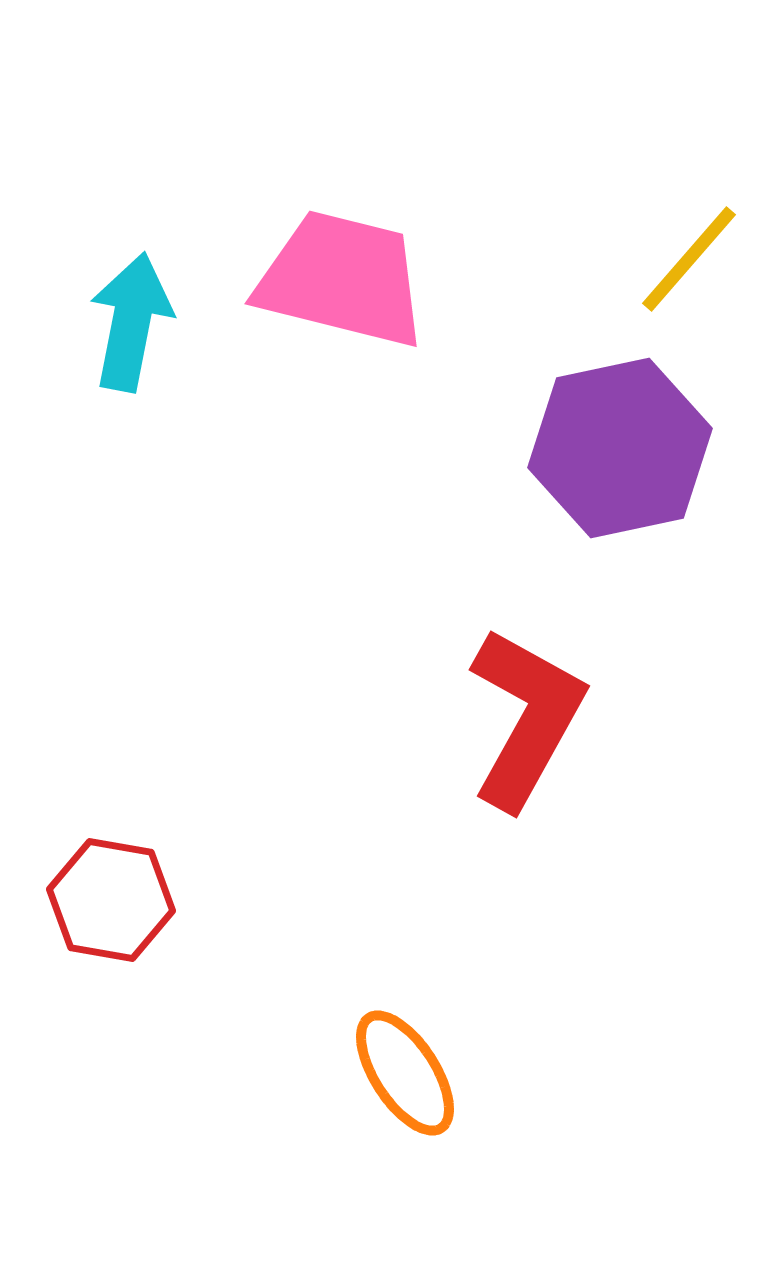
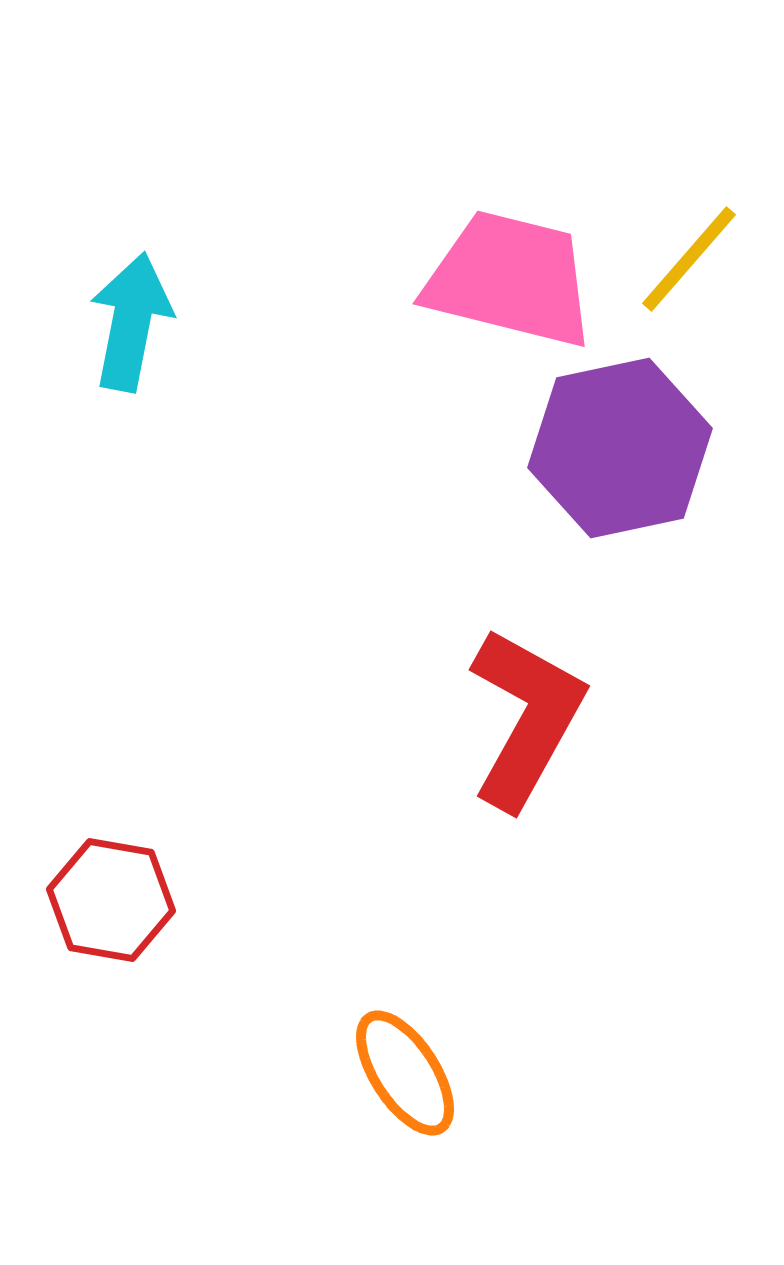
pink trapezoid: moved 168 px right
